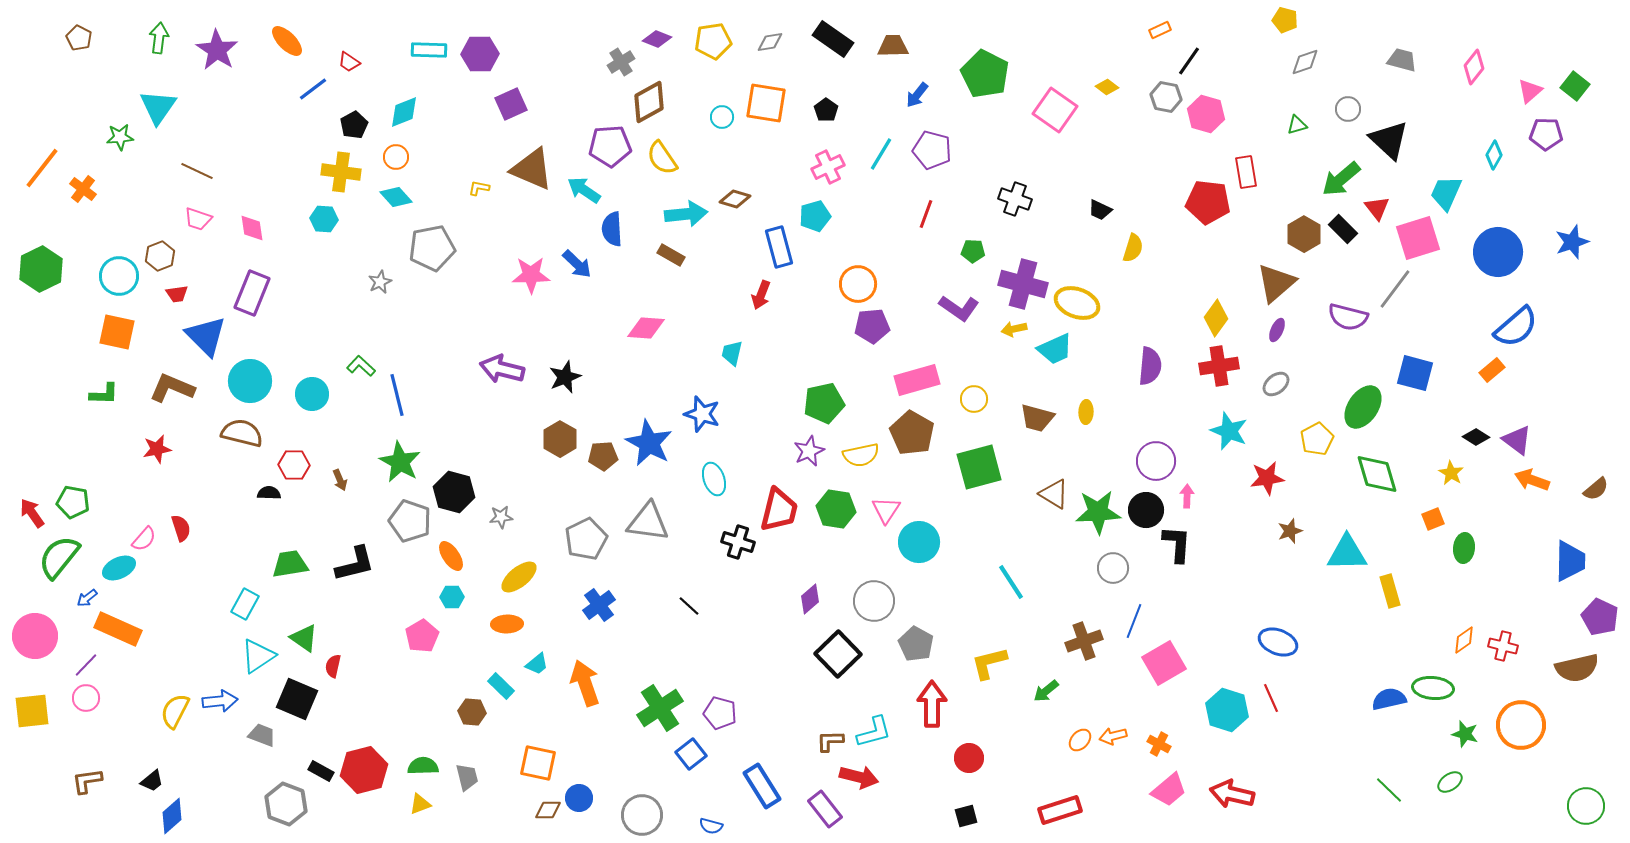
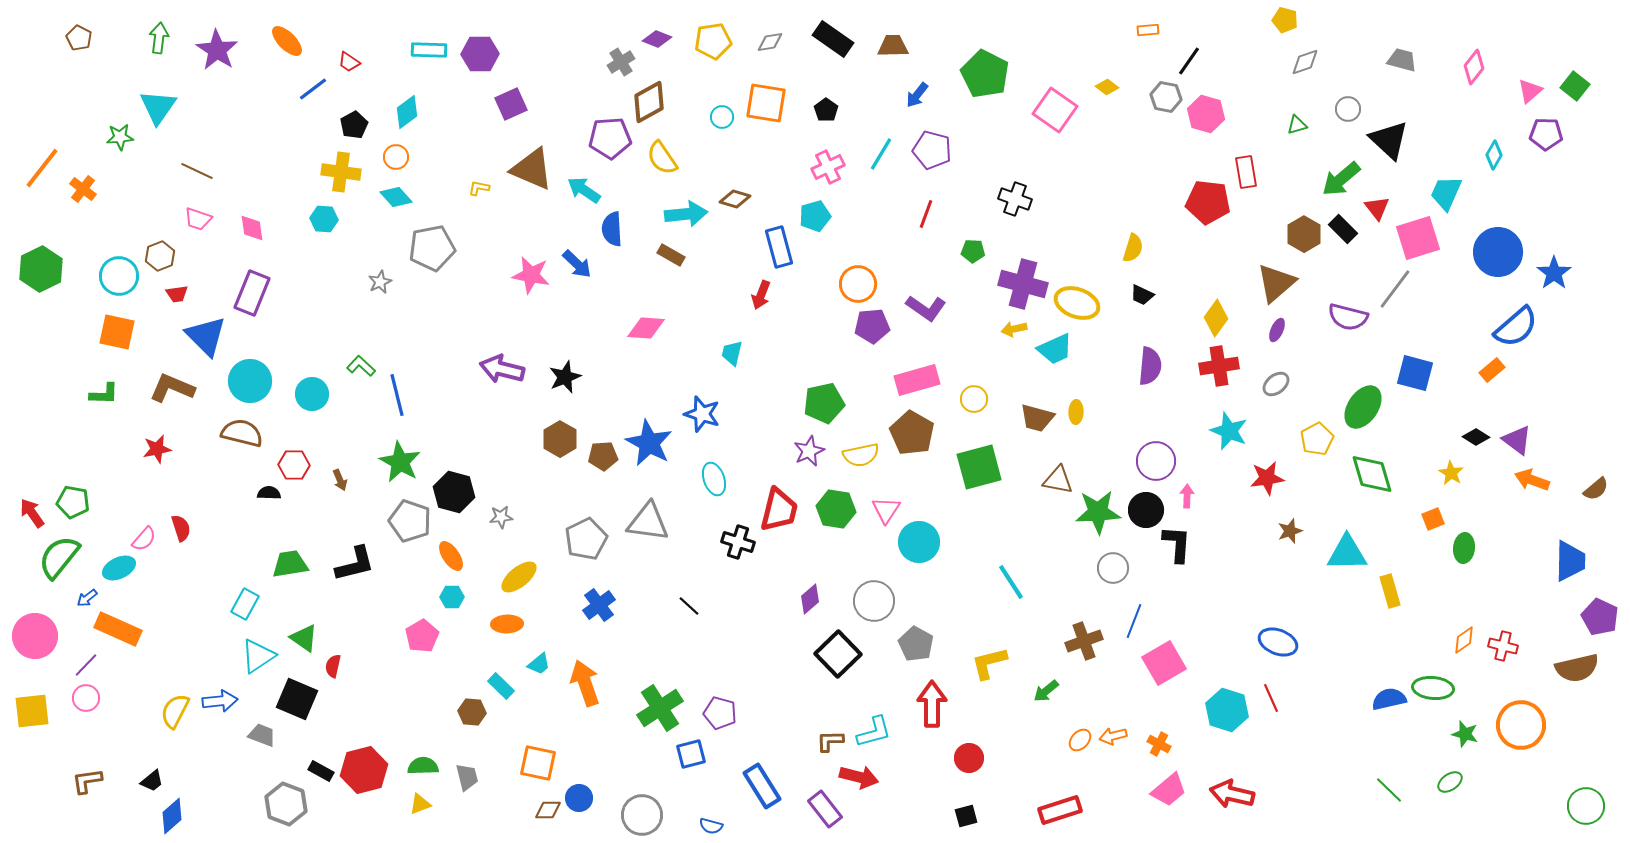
orange rectangle at (1160, 30): moved 12 px left; rotated 20 degrees clockwise
cyan diamond at (404, 112): moved 3 px right; rotated 16 degrees counterclockwise
purple pentagon at (610, 146): moved 8 px up
black trapezoid at (1100, 210): moved 42 px right, 85 px down
blue star at (1572, 242): moved 18 px left, 31 px down; rotated 16 degrees counterclockwise
pink star at (531, 275): rotated 12 degrees clockwise
purple L-shape at (959, 308): moved 33 px left
yellow ellipse at (1086, 412): moved 10 px left
green diamond at (1377, 474): moved 5 px left
brown triangle at (1054, 494): moved 4 px right, 14 px up; rotated 20 degrees counterclockwise
cyan trapezoid at (537, 664): moved 2 px right
blue square at (691, 754): rotated 24 degrees clockwise
